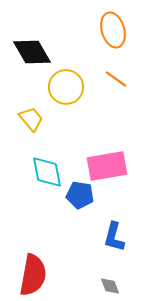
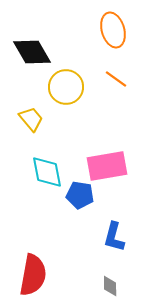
gray diamond: rotated 20 degrees clockwise
